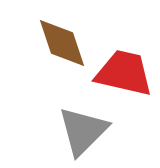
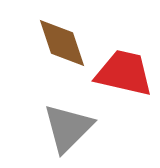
gray triangle: moved 15 px left, 3 px up
